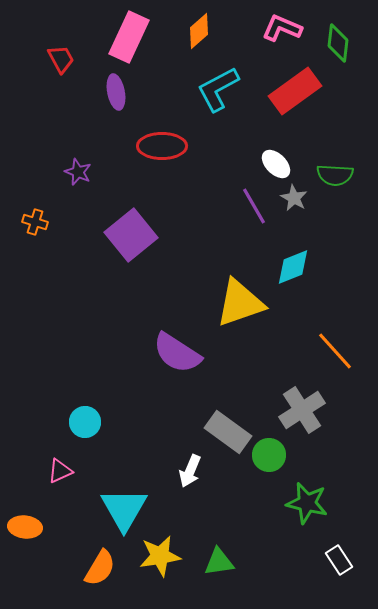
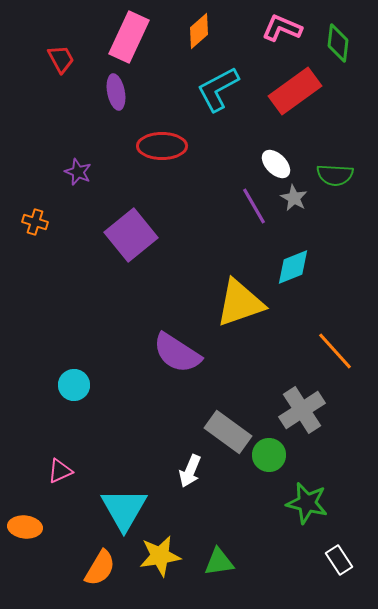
cyan circle: moved 11 px left, 37 px up
